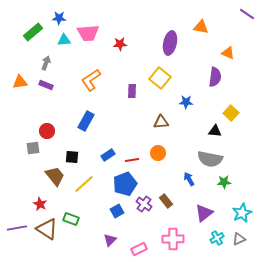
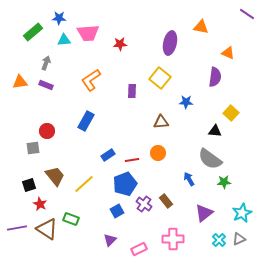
black square at (72, 157): moved 43 px left, 28 px down; rotated 24 degrees counterclockwise
gray semicircle at (210, 159): rotated 25 degrees clockwise
cyan cross at (217, 238): moved 2 px right, 2 px down; rotated 16 degrees counterclockwise
